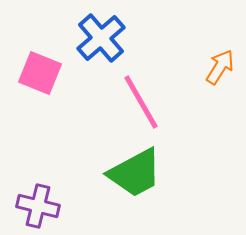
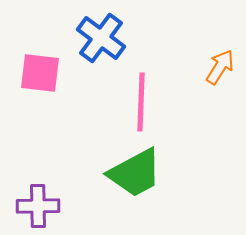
blue cross: rotated 12 degrees counterclockwise
pink square: rotated 15 degrees counterclockwise
pink line: rotated 32 degrees clockwise
purple cross: rotated 15 degrees counterclockwise
